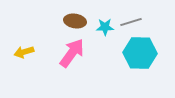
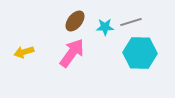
brown ellipse: rotated 60 degrees counterclockwise
